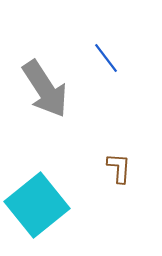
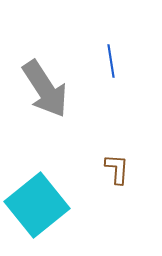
blue line: moved 5 px right, 3 px down; rotated 28 degrees clockwise
brown L-shape: moved 2 px left, 1 px down
